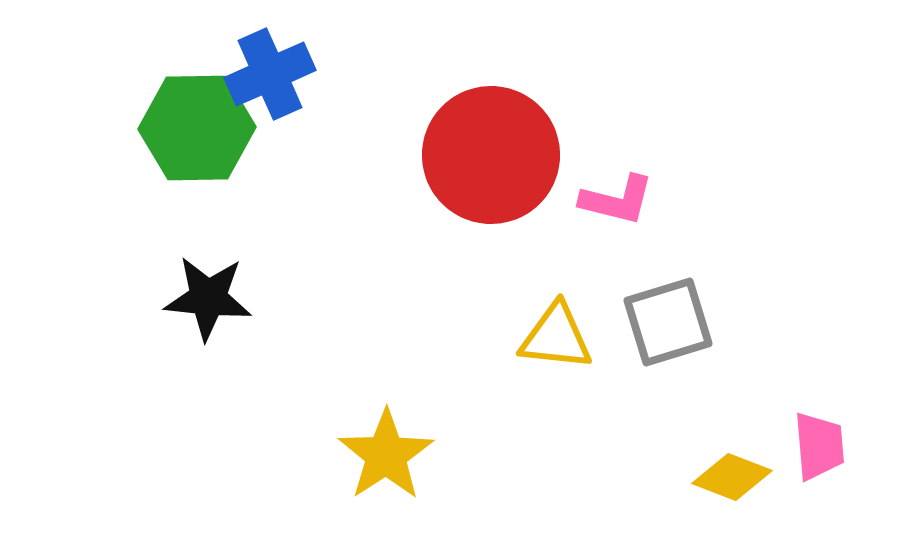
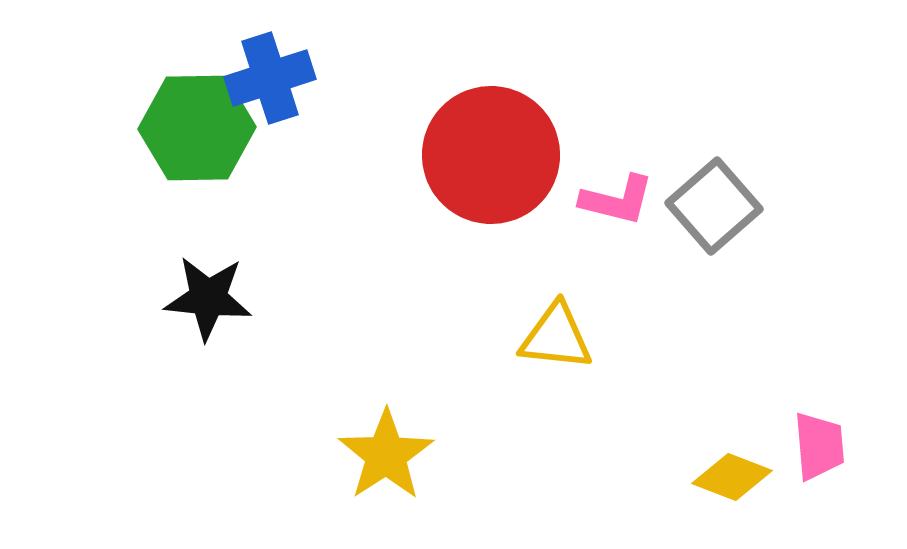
blue cross: moved 4 px down; rotated 6 degrees clockwise
gray square: moved 46 px right, 116 px up; rotated 24 degrees counterclockwise
